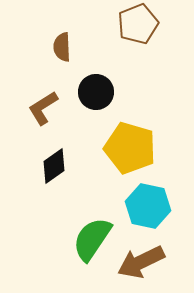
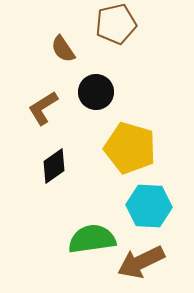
brown pentagon: moved 22 px left; rotated 9 degrees clockwise
brown semicircle: moved 1 px right, 2 px down; rotated 32 degrees counterclockwise
cyan hexagon: moved 1 px right; rotated 9 degrees counterclockwise
green semicircle: rotated 48 degrees clockwise
